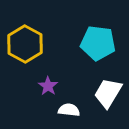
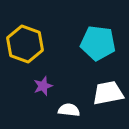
yellow hexagon: rotated 9 degrees counterclockwise
purple star: moved 5 px left; rotated 18 degrees clockwise
white trapezoid: rotated 48 degrees clockwise
